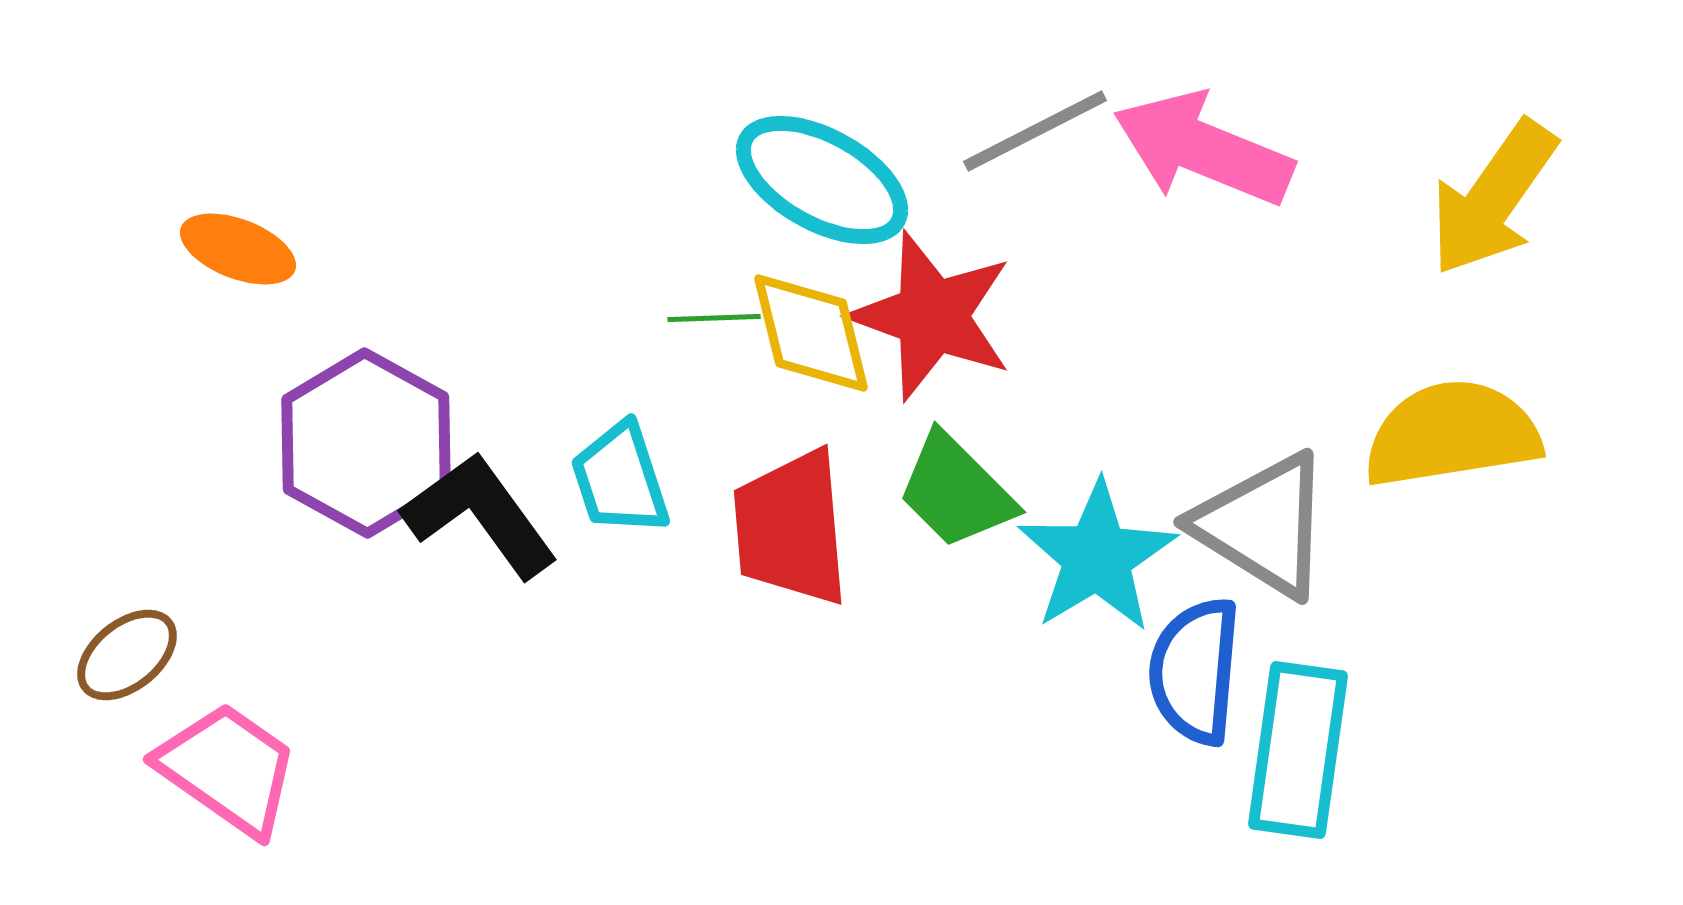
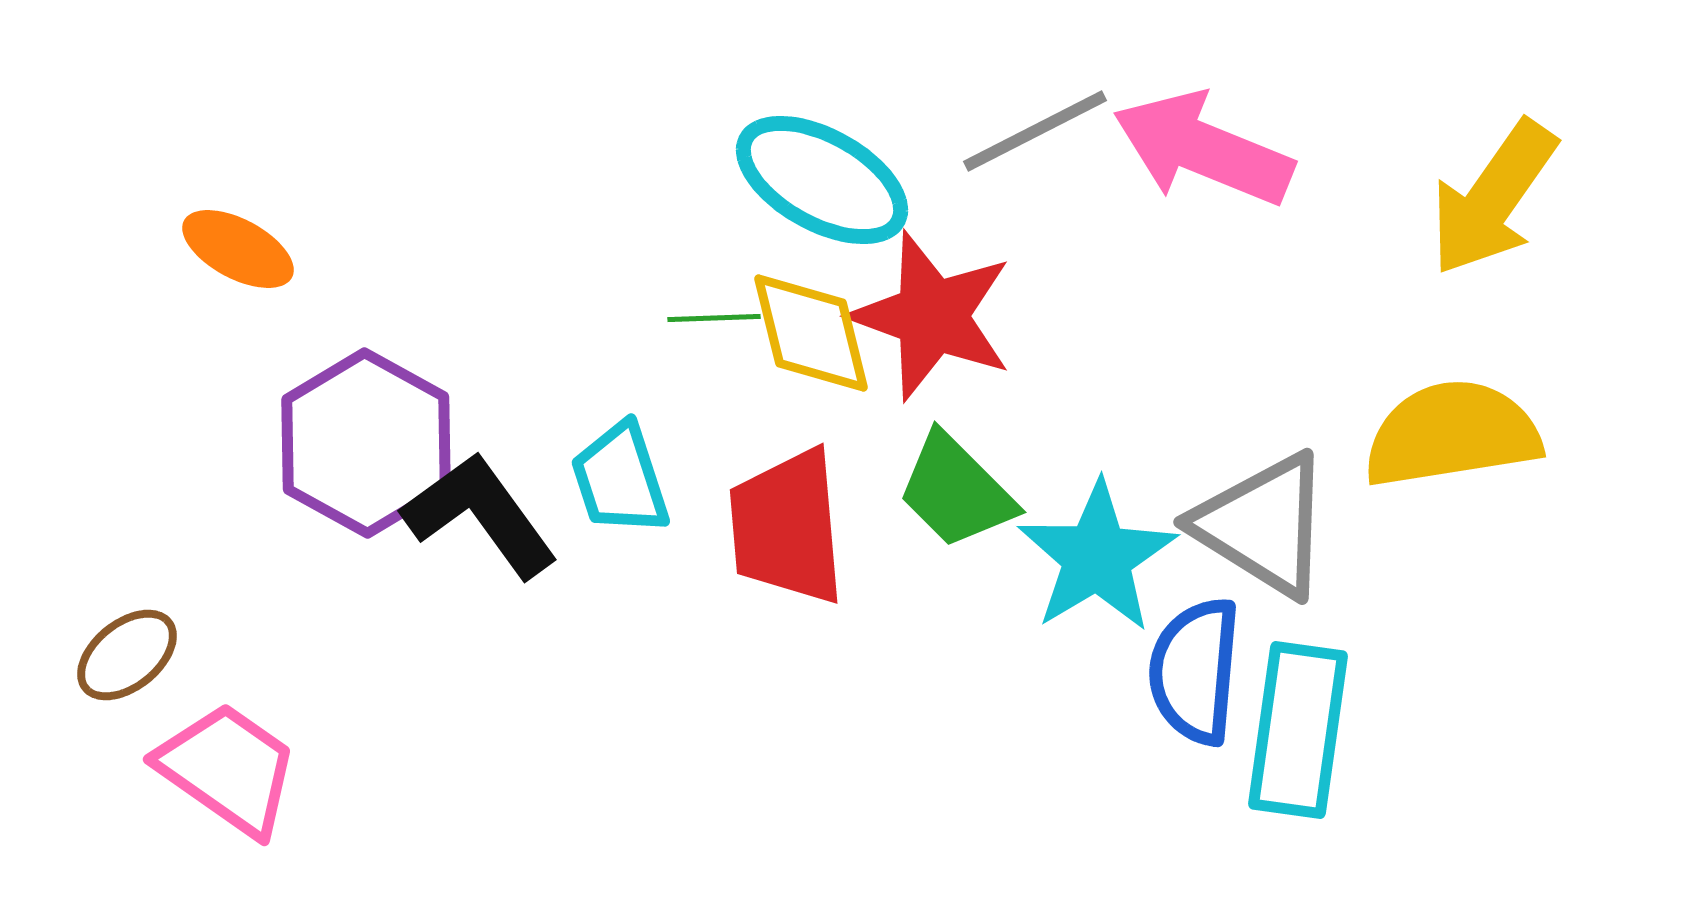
orange ellipse: rotated 7 degrees clockwise
red trapezoid: moved 4 px left, 1 px up
cyan rectangle: moved 20 px up
